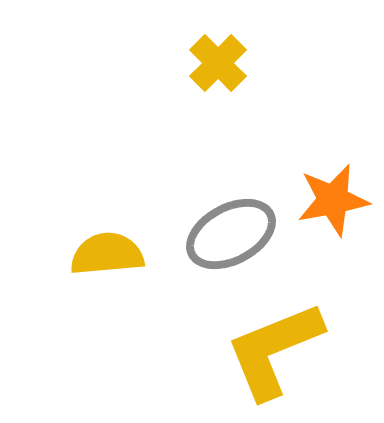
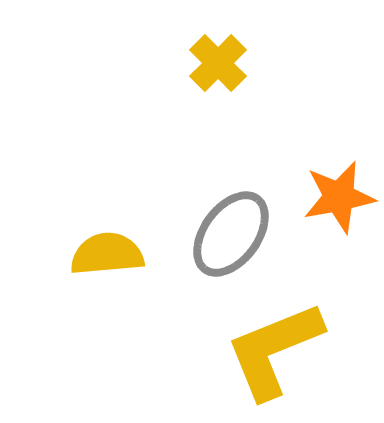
orange star: moved 6 px right, 3 px up
gray ellipse: rotated 26 degrees counterclockwise
